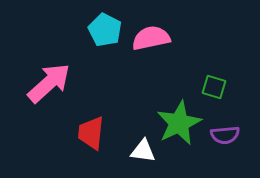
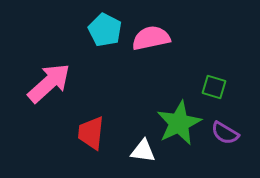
purple semicircle: moved 2 px up; rotated 36 degrees clockwise
